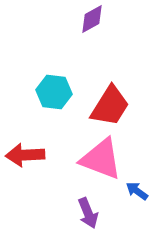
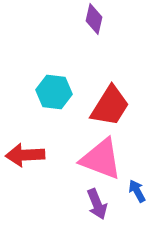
purple diamond: moved 2 px right; rotated 48 degrees counterclockwise
blue arrow: rotated 25 degrees clockwise
purple arrow: moved 9 px right, 9 px up
